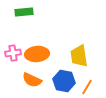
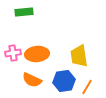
blue hexagon: rotated 20 degrees counterclockwise
